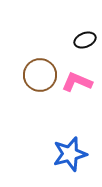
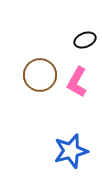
pink L-shape: rotated 84 degrees counterclockwise
blue star: moved 1 px right, 3 px up
